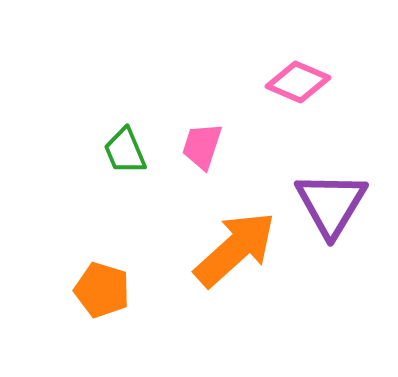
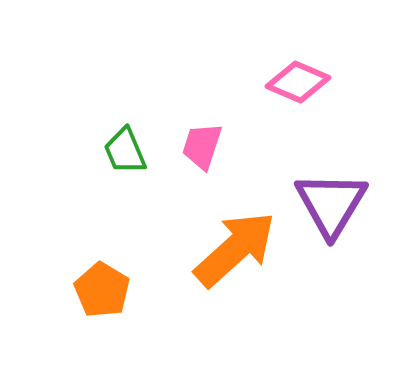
orange pentagon: rotated 14 degrees clockwise
